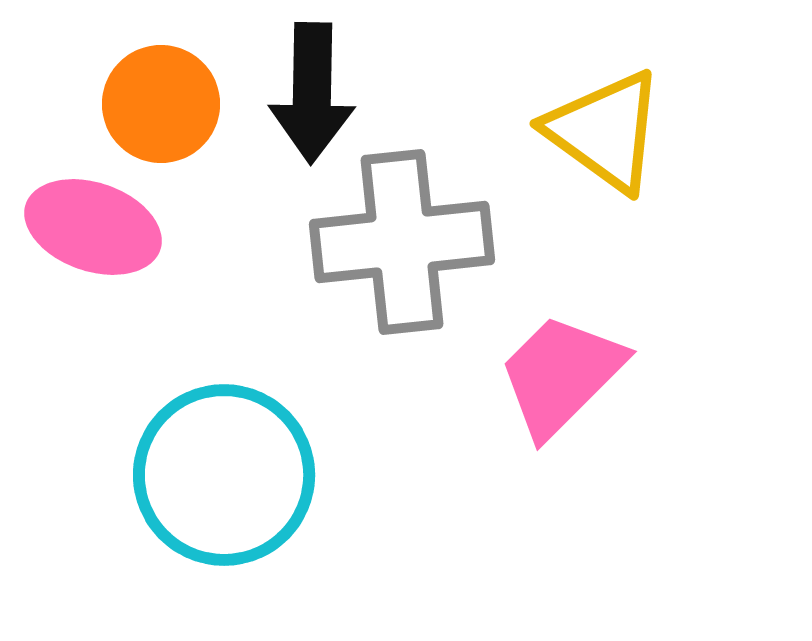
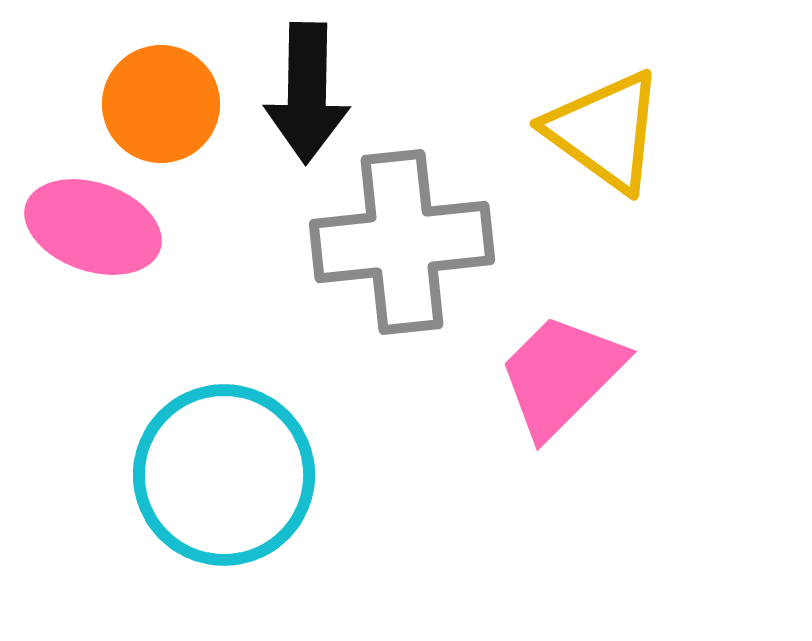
black arrow: moved 5 px left
